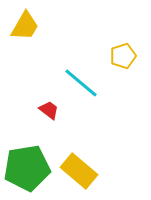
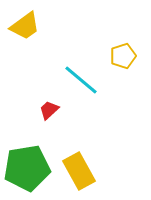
yellow trapezoid: rotated 24 degrees clockwise
cyan line: moved 3 px up
red trapezoid: rotated 80 degrees counterclockwise
yellow rectangle: rotated 21 degrees clockwise
